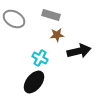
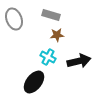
gray ellipse: rotated 40 degrees clockwise
black arrow: moved 10 px down
cyan cross: moved 8 px right, 1 px up
